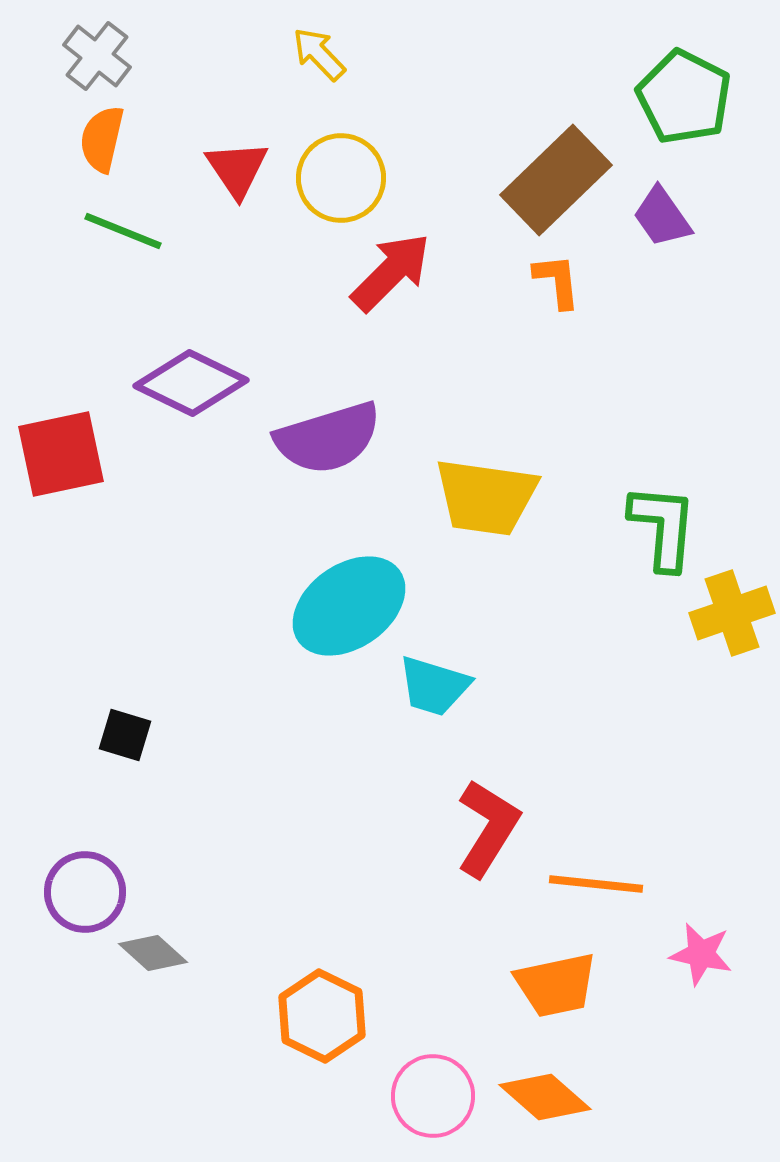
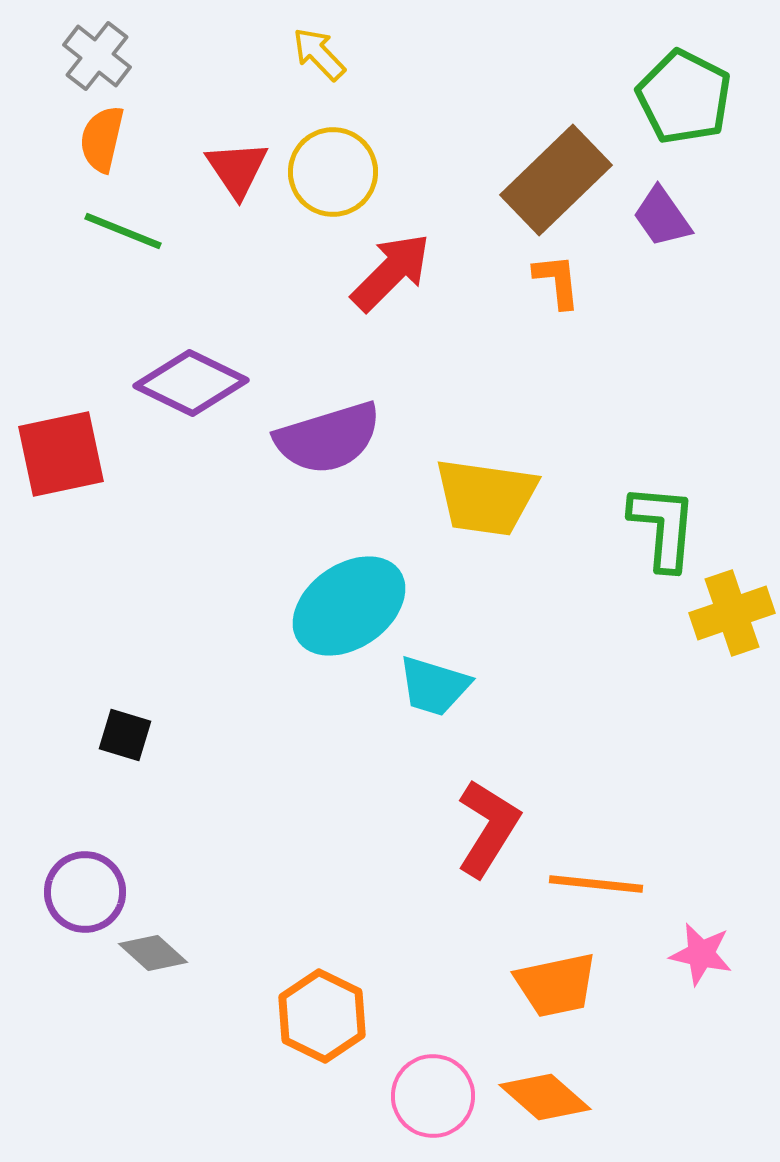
yellow circle: moved 8 px left, 6 px up
